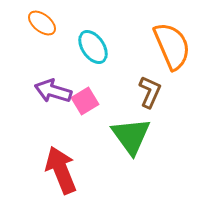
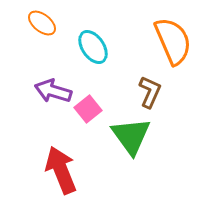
orange semicircle: moved 1 px right, 5 px up
pink square: moved 3 px right, 8 px down; rotated 8 degrees counterclockwise
